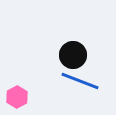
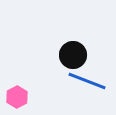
blue line: moved 7 px right
